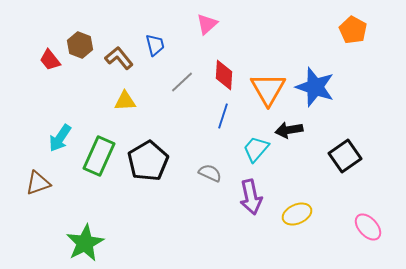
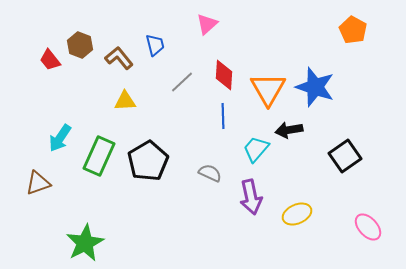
blue line: rotated 20 degrees counterclockwise
